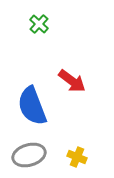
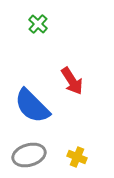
green cross: moved 1 px left
red arrow: rotated 20 degrees clockwise
blue semicircle: rotated 24 degrees counterclockwise
